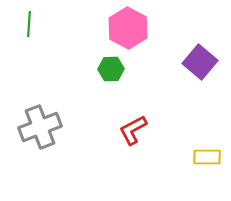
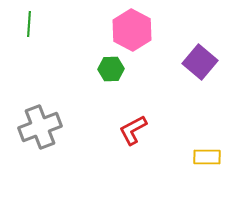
pink hexagon: moved 4 px right, 2 px down
